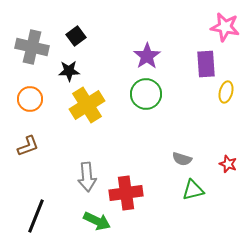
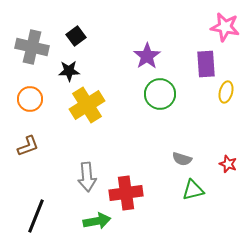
green circle: moved 14 px right
green arrow: rotated 36 degrees counterclockwise
